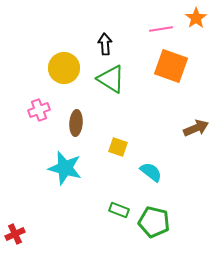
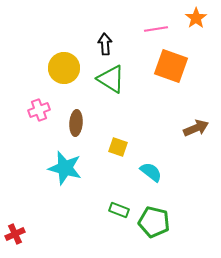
pink line: moved 5 px left
